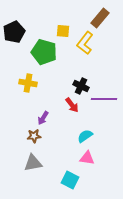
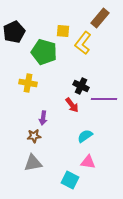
yellow L-shape: moved 2 px left
purple arrow: rotated 24 degrees counterclockwise
pink triangle: moved 1 px right, 4 px down
